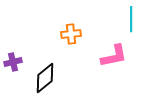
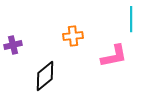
orange cross: moved 2 px right, 2 px down
purple cross: moved 17 px up
black diamond: moved 2 px up
